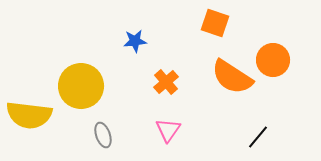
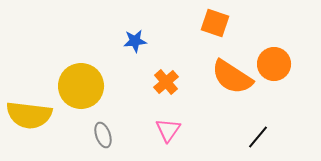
orange circle: moved 1 px right, 4 px down
